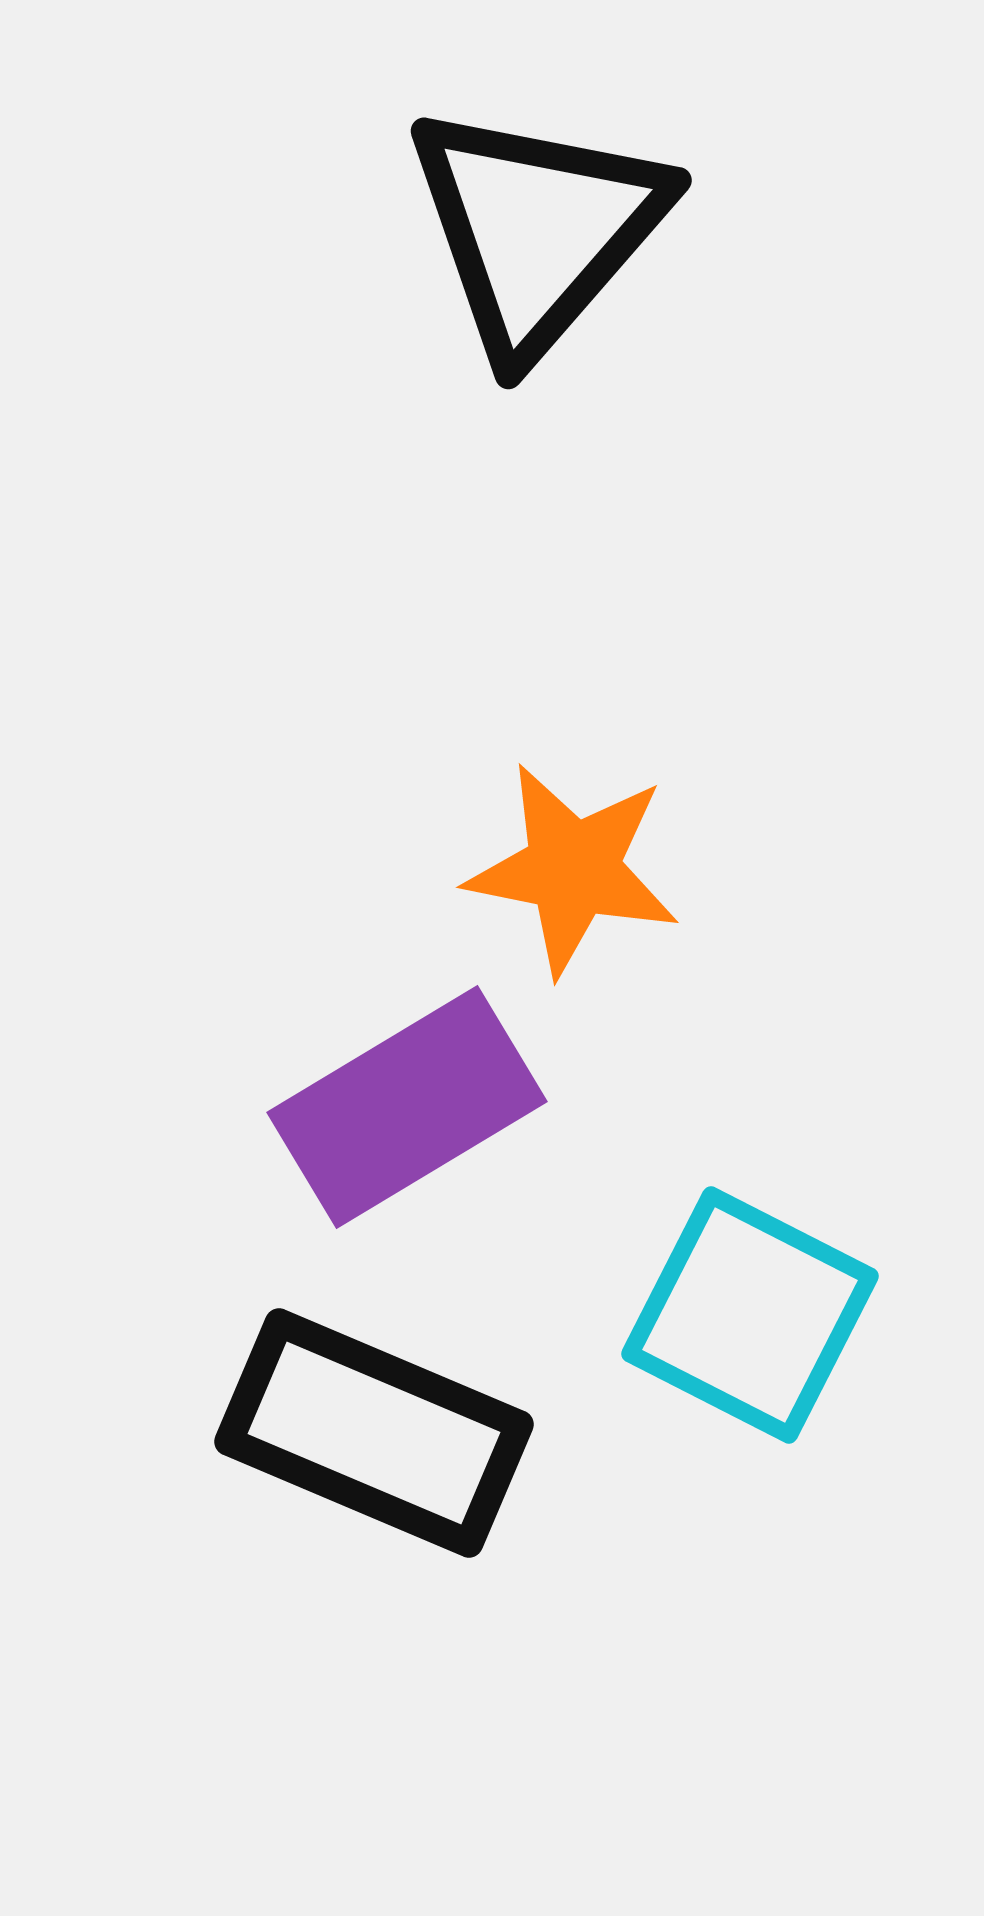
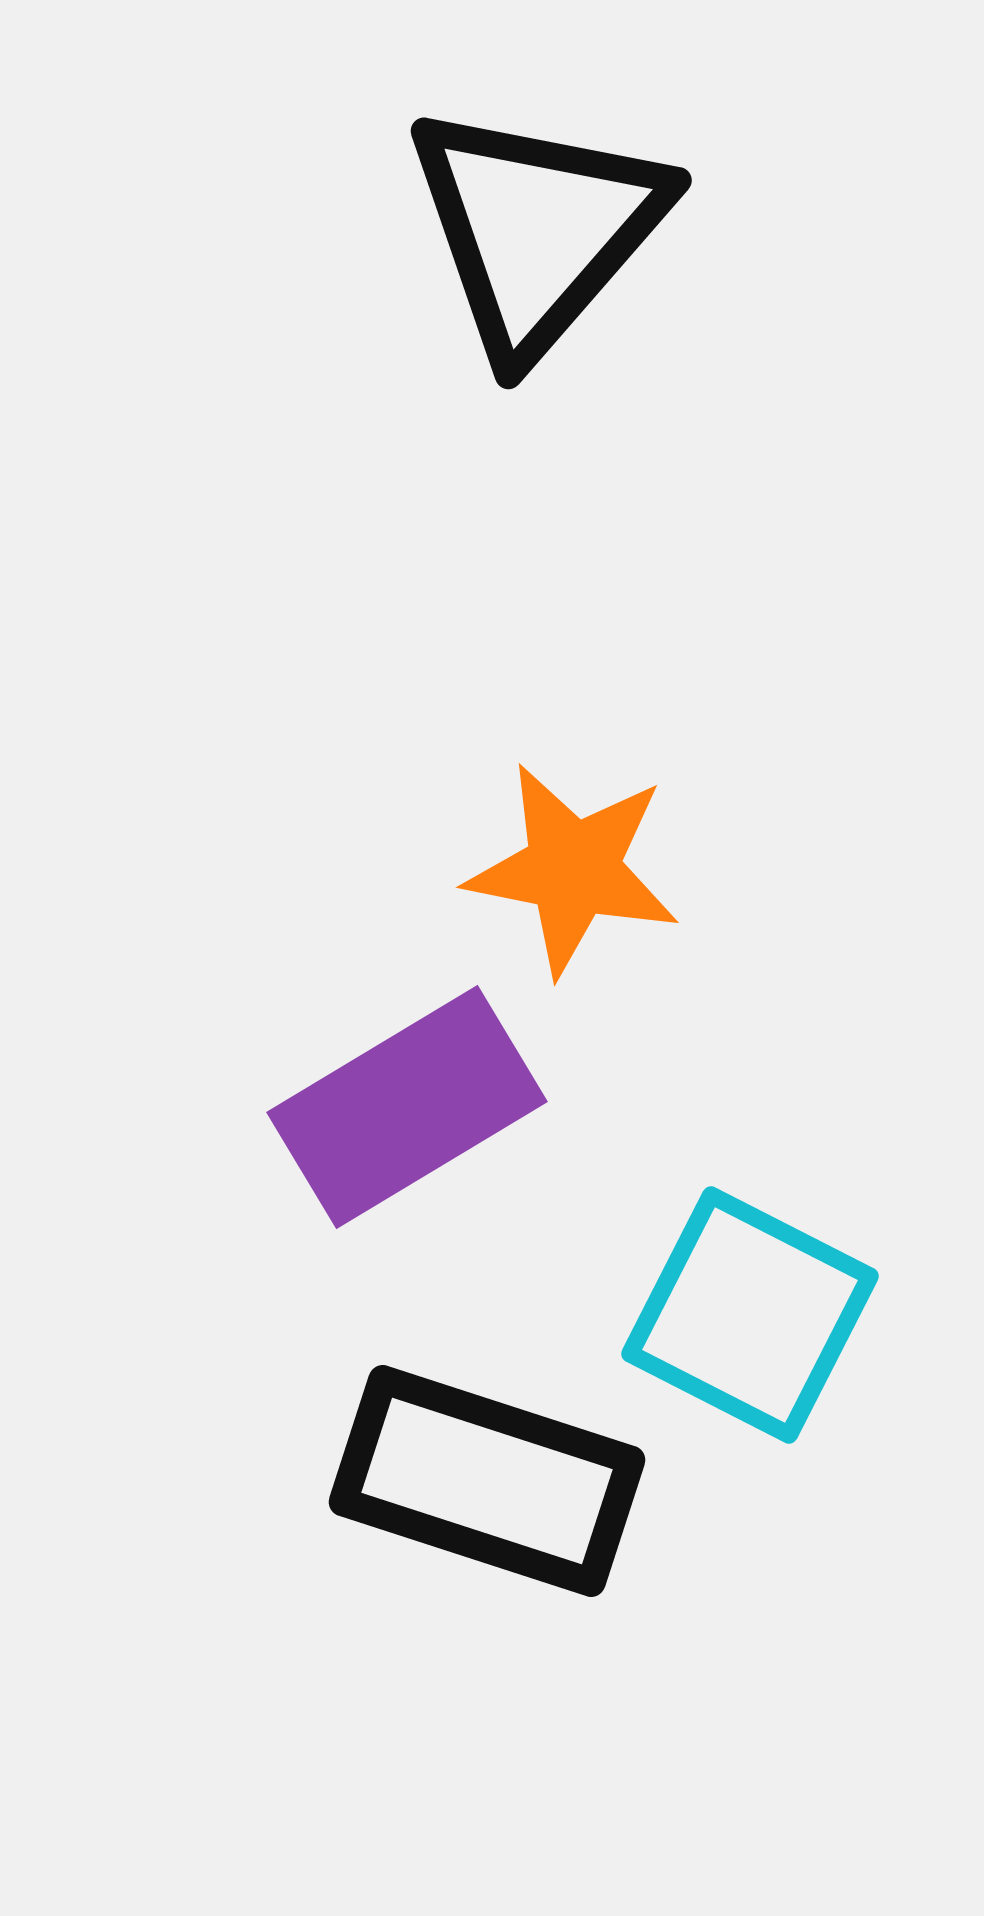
black rectangle: moved 113 px right, 48 px down; rotated 5 degrees counterclockwise
